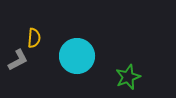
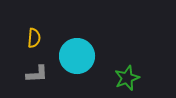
gray L-shape: moved 19 px right, 14 px down; rotated 25 degrees clockwise
green star: moved 1 px left, 1 px down
